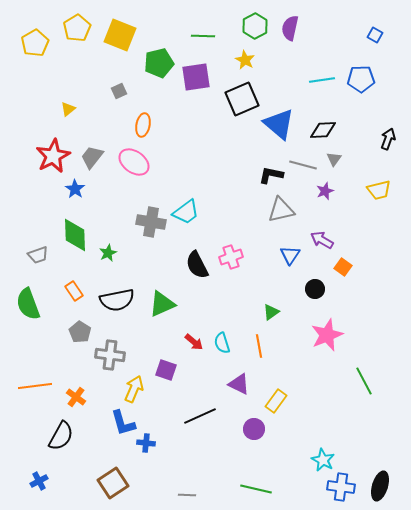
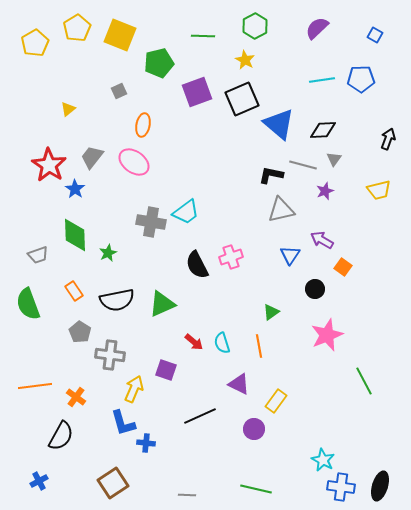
purple semicircle at (290, 28): moved 27 px right; rotated 35 degrees clockwise
purple square at (196, 77): moved 1 px right, 15 px down; rotated 12 degrees counterclockwise
red star at (53, 156): moved 4 px left, 9 px down; rotated 12 degrees counterclockwise
